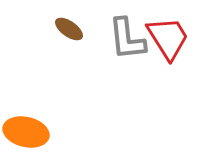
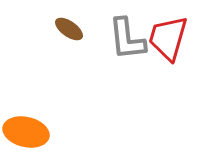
red trapezoid: rotated 132 degrees counterclockwise
